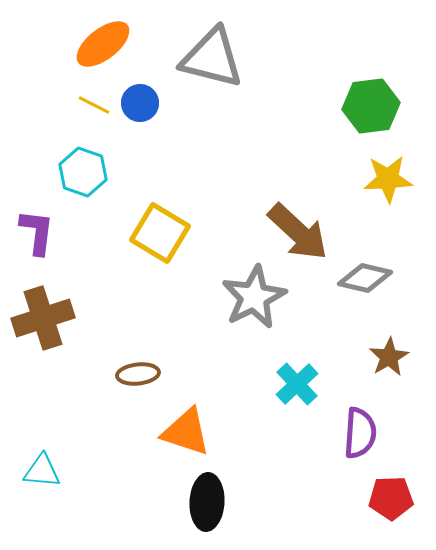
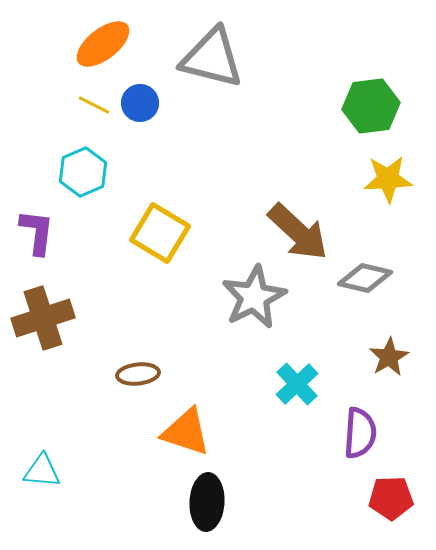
cyan hexagon: rotated 18 degrees clockwise
